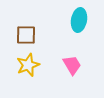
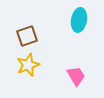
brown square: moved 1 px right, 1 px down; rotated 20 degrees counterclockwise
pink trapezoid: moved 4 px right, 11 px down
